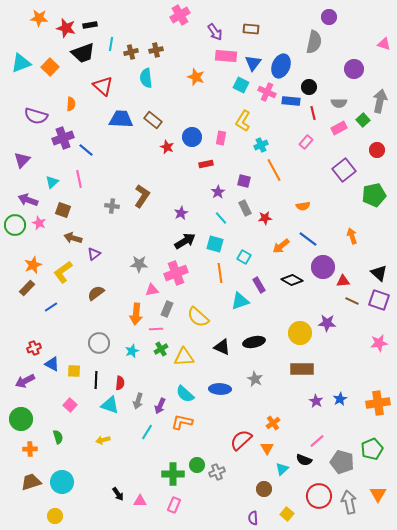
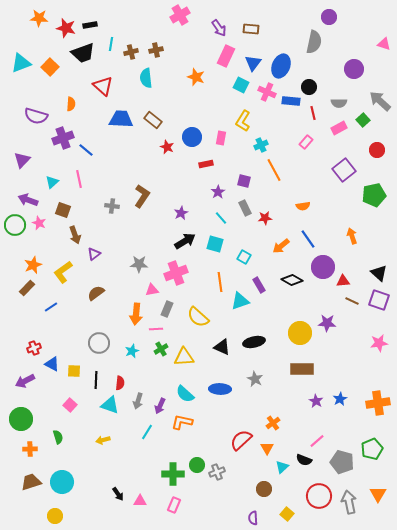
purple arrow at (215, 32): moved 4 px right, 4 px up
pink rectangle at (226, 56): rotated 70 degrees counterclockwise
gray arrow at (380, 101): rotated 60 degrees counterclockwise
brown arrow at (73, 238): moved 2 px right, 3 px up; rotated 126 degrees counterclockwise
blue line at (308, 239): rotated 18 degrees clockwise
orange line at (220, 273): moved 9 px down
cyan triangle at (282, 469): moved 2 px up
